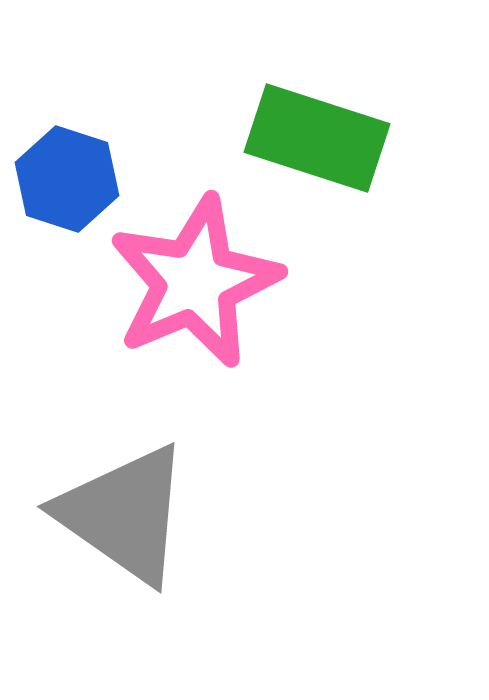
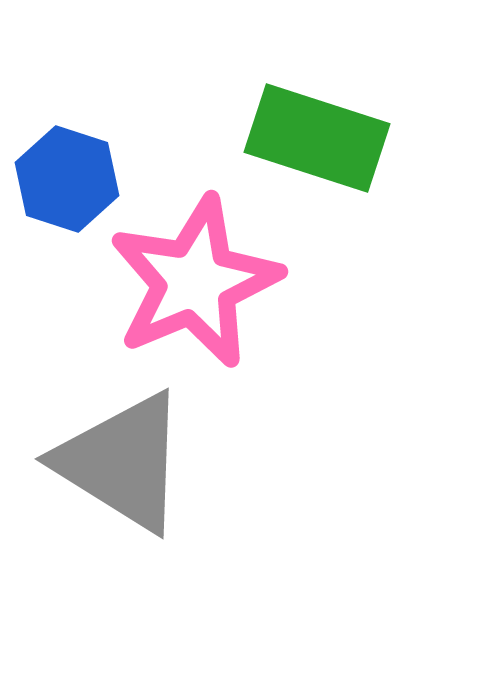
gray triangle: moved 2 px left, 52 px up; rotated 3 degrees counterclockwise
